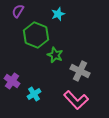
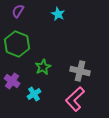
cyan star: rotated 24 degrees counterclockwise
green hexagon: moved 19 px left, 9 px down
green star: moved 12 px left, 12 px down; rotated 21 degrees clockwise
gray cross: rotated 12 degrees counterclockwise
pink L-shape: moved 1 px left, 1 px up; rotated 90 degrees clockwise
